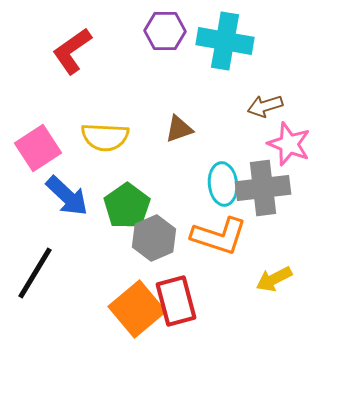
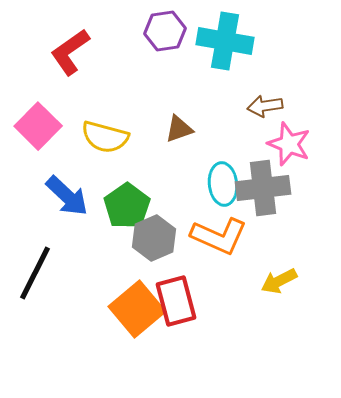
purple hexagon: rotated 9 degrees counterclockwise
red L-shape: moved 2 px left, 1 px down
brown arrow: rotated 8 degrees clockwise
yellow semicircle: rotated 12 degrees clockwise
pink square: moved 22 px up; rotated 12 degrees counterclockwise
orange L-shape: rotated 6 degrees clockwise
black line: rotated 4 degrees counterclockwise
yellow arrow: moved 5 px right, 2 px down
